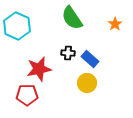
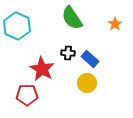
red star: moved 3 px right; rotated 30 degrees counterclockwise
